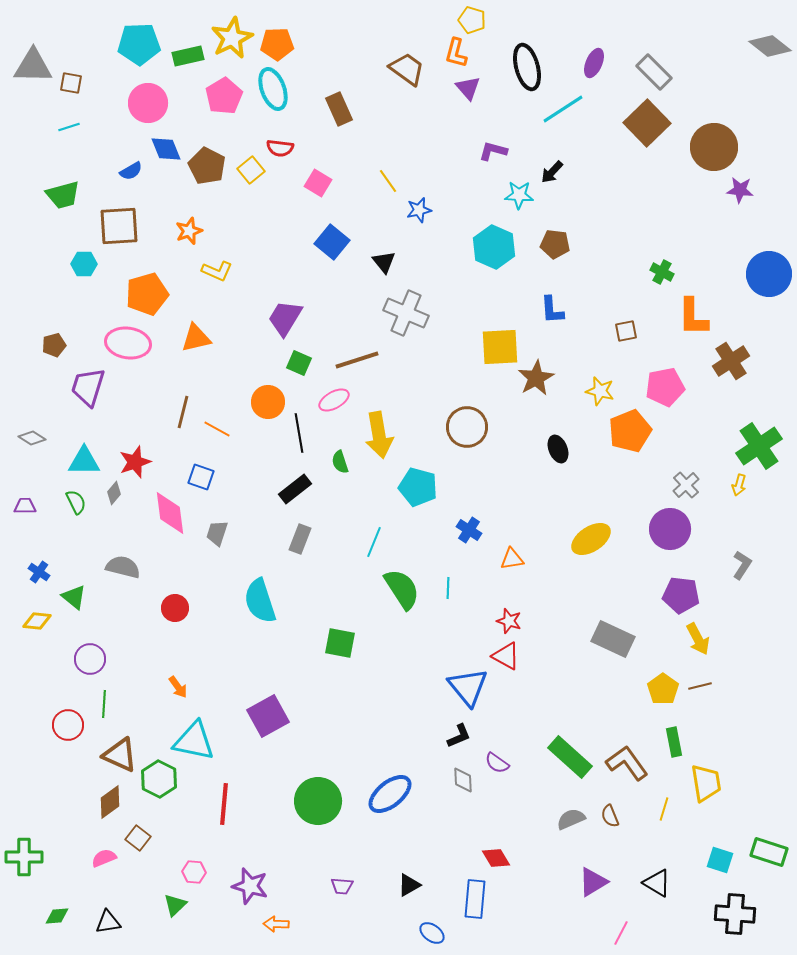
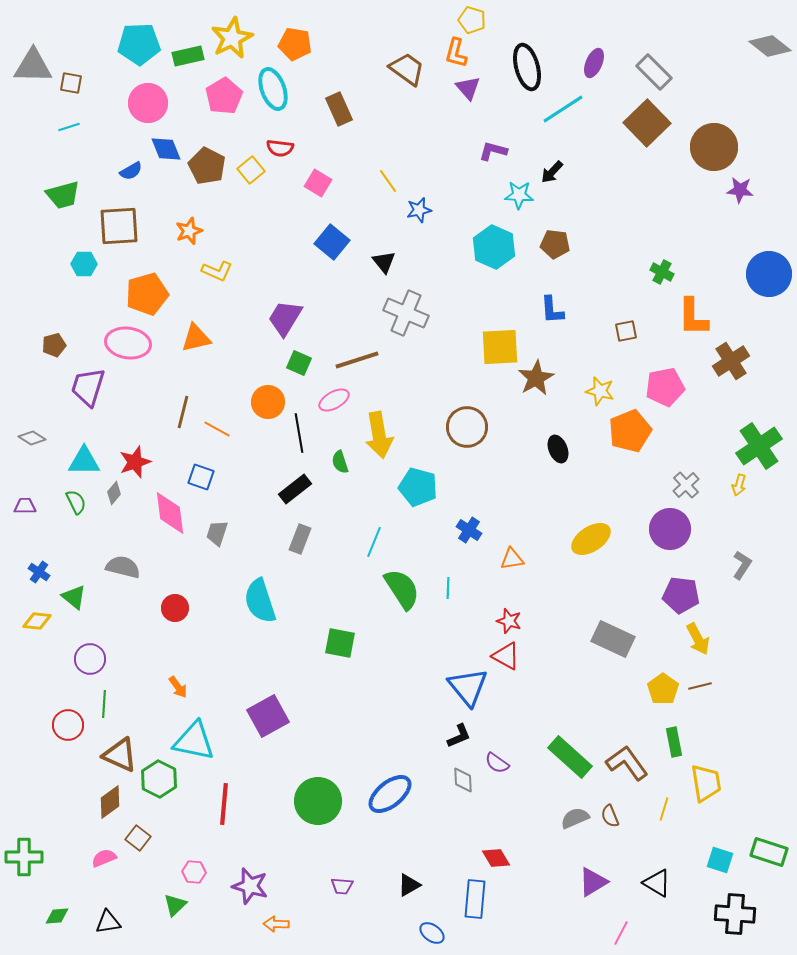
orange pentagon at (277, 44): moved 18 px right; rotated 12 degrees clockwise
gray semicircle at (571, 819): moved 4 px right, 1 px up
